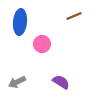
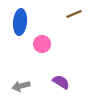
brown line: moved 2 px up
gray arrow: moved 4 px right, 4 px down; rotated 12 degrees clockwise
